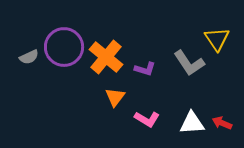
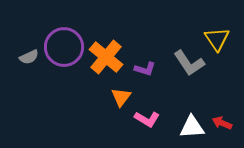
orange triangle: moved 6 px right
white triangle: moved 4 px down
